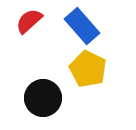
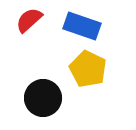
red semicircle: moved 1 px up
blue rectangle: rotated 30 degrees counterclockwise
